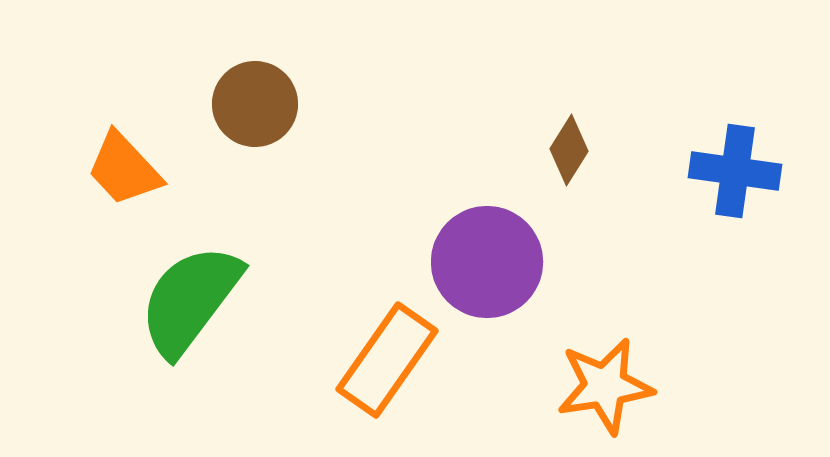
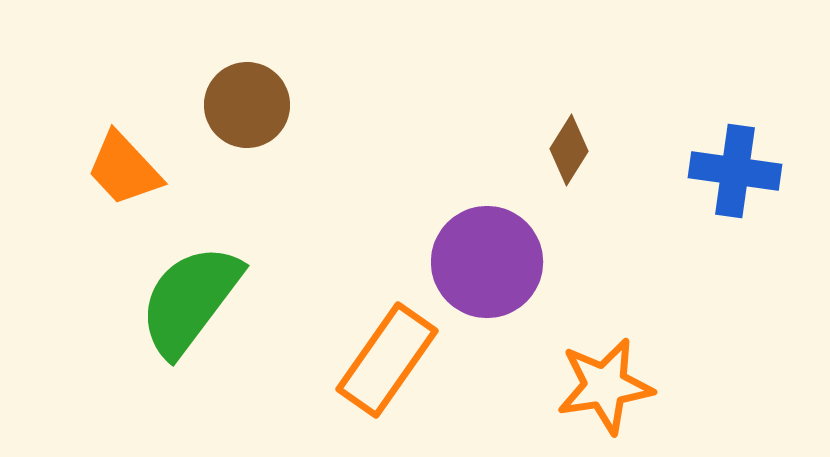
brown circle: moved 8 px left, 1 px down
